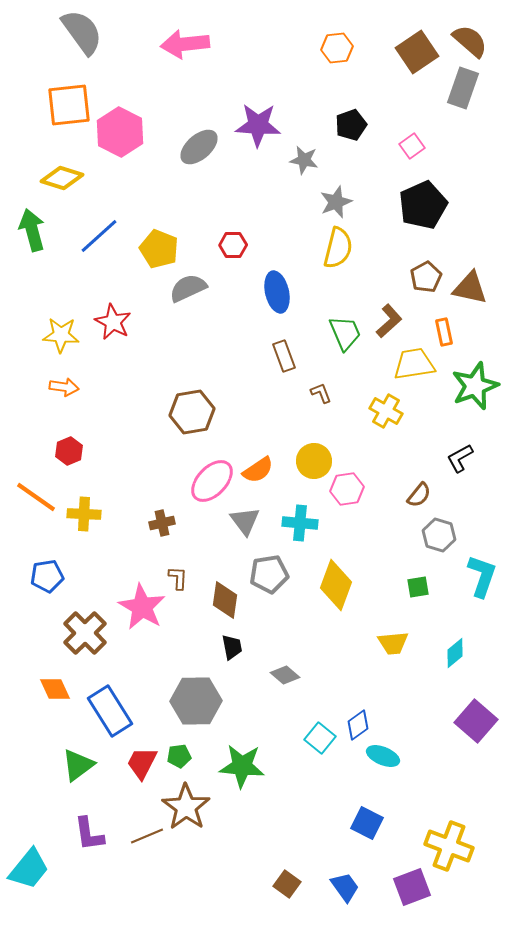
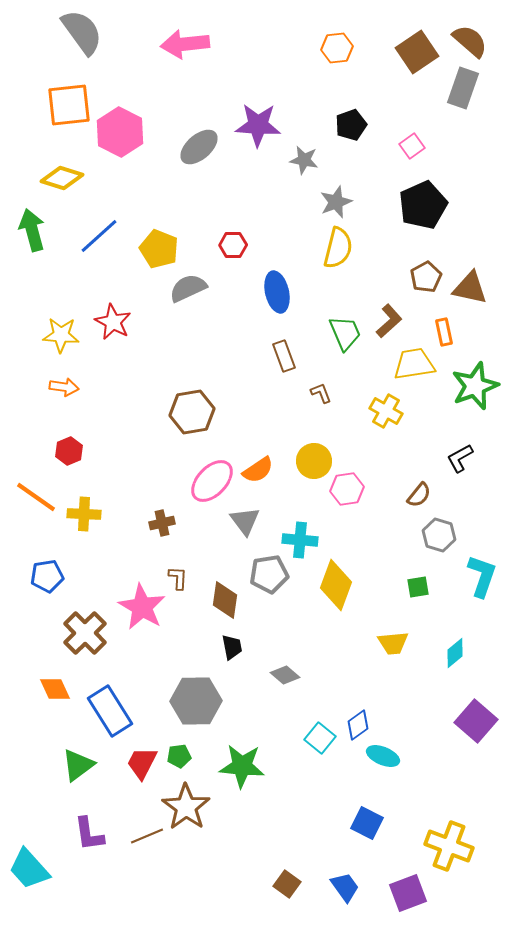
cyan cross at (300, 523): moved 17 px down
cyan trapezoid at (29, 869): rotated 99 degrees clockwise
purple square at (412, 887): moved 4 px left, 6 px down
